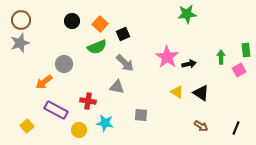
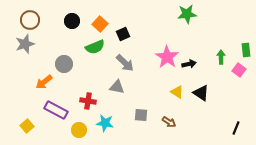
brown circle: moved 9 px right
gray star: moved 5 px right, 1 px down
green semicircle: moved 2 px left
pink square: rotated 24 degrees counterclockwise
brown arrow: moved 32 px left, 4 px up
